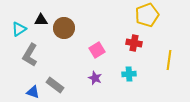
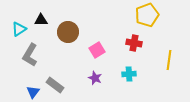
brown circle: moved 4 px right, 4 px down
blue triangle: rotated 48 degrees clockwise
